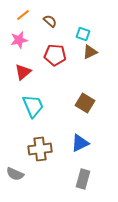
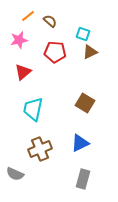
orange line: moved 5 px right, 1 px down
red pentagon: moved 3 px up
cyan trapezoid: moved 3 px down; rotated 145 degrees counterclockwise
brown cross: rotated 15 degrees counterclockwise
